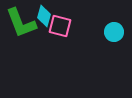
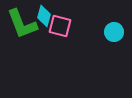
green L-shape: moved 1 px right, 1 px down
